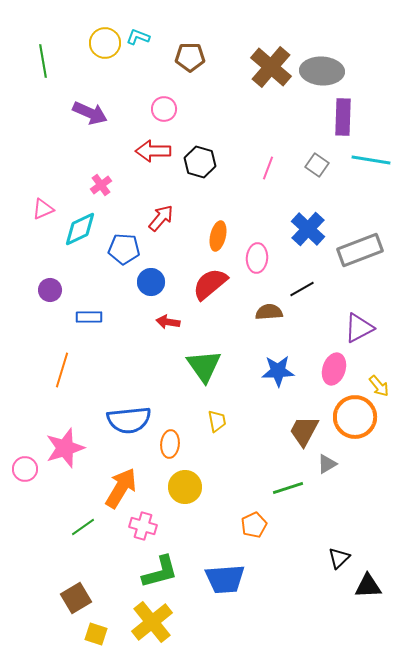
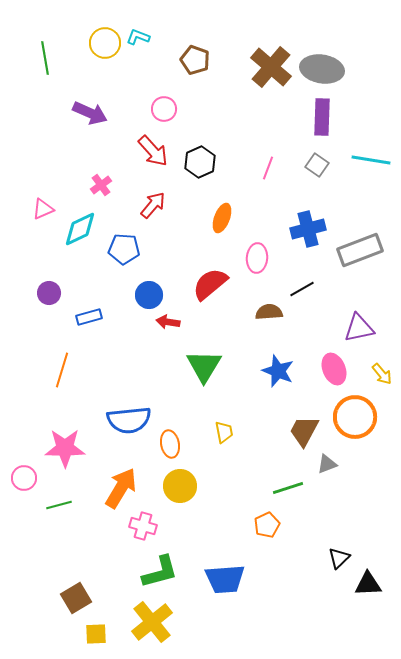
brown pentagon at (190, 57): moved 5 px right, 3 px down; rotated 20 degrees clockwise
green line at (43, 61): moved 2 px right, 3 px up
gray ellipse at (322, 71): moved 2 px up; rotated 6 degrees clockwise
purple rectangle at (343, 117): moved 21 px left
red arrow at (153, 151): rotated 132 degrees counterclockwise
black hexagon at (200, 162): rotated 20 degrees clockwise
red arrow at (161, 218): moved 8 px left, 13 px up
blue cross at (308, 229): rotated 32 degrees clockwise
orange ellipse at (218, 236): moved 4 px right, 18 px up; rotated 8 degrees clockwise
blue circle at (151, 282): moved 2 px left, 13 px down
purple circle at (50, 290): moved 1 px left, 3 px down
blue rectangle at (89, 317): rotated 15 degrees counterclockwise
purple triangle at (359, 328): rotated 16 degrees clockwise
green triangle at (204, 366): rotated 6 degrees clockwise
pink ellipse at (334, 369): rotated 40 degrees counterclockwise
blue star at (278, 371): rotated 24 degrees clockwise
yellow arrow at (379, 386): moved 3 px right, 12 px up
yellow trapezoid at (217, 421): moved 7 px right, 11 px down
orange ellipse at (170, 444): rotated 16 degrees counterclockwise
pink star at (65, 448): rotated 18 degrees clockwise
gray triangle at (327, 464): rotated 10 degrees clockwise
pink circle at (25, 469): moved 1 px left, 9 px down
yellow circle at (185, 487): moved 5 px left, 1 px up
orange pentagon at (254, 525): moved 13 px right
green line at (83, 527): moved 24 px left, 22 px up; rotated 20 degrees clockwise
black triangle at (368, 586): moved 2 px up
yellow square at (96, 634): rotated 20 degrees counterclockwise
